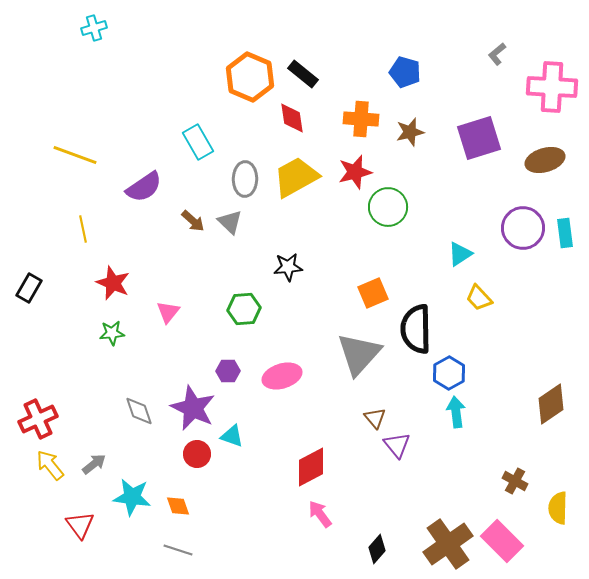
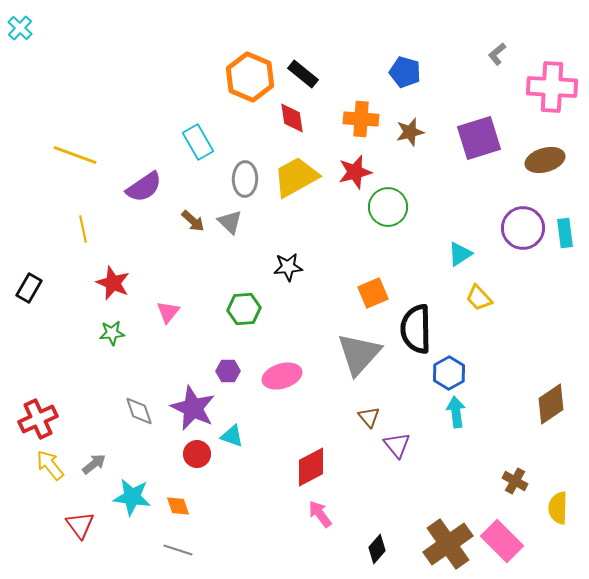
cyan cross at (94, 28): moved 74 px left; rotated 30 degrees counterclockwise
brown triangle at (375, 418): moved 6 px left, 1 px up
